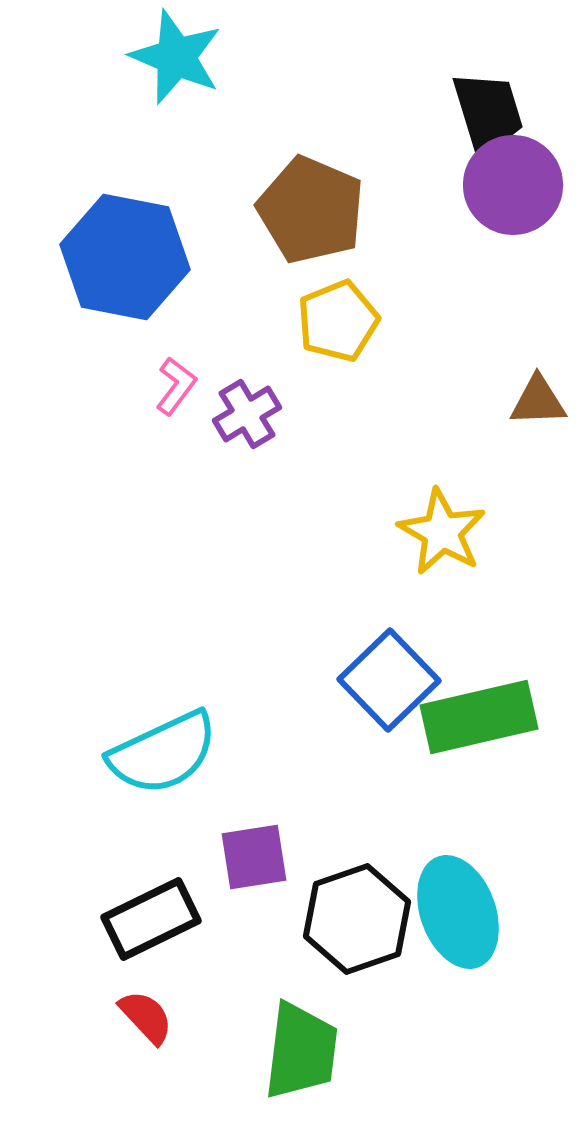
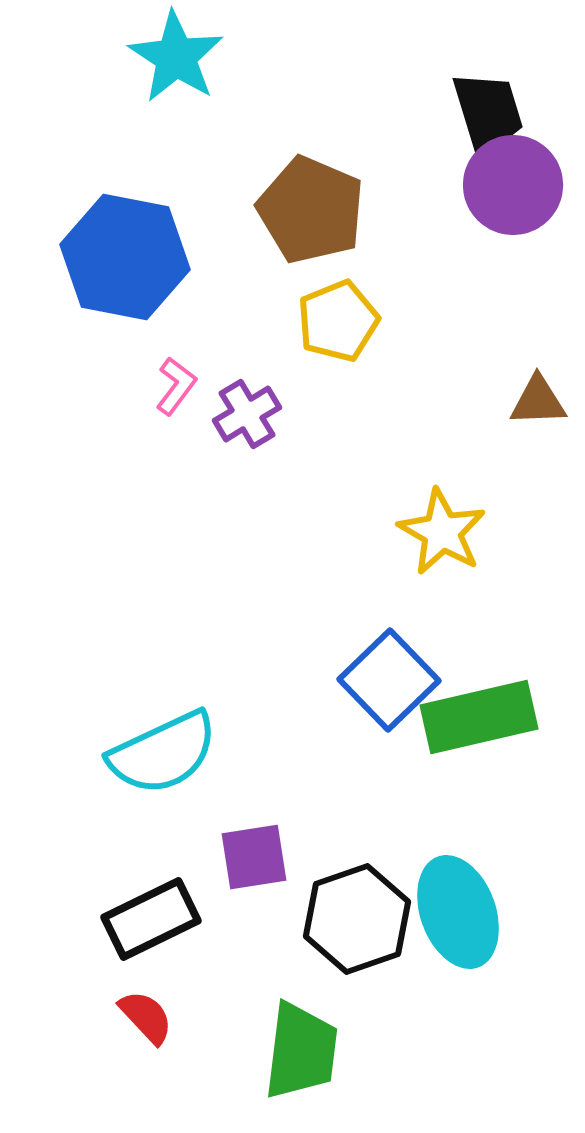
cyan star: rotated 10 degrees clockwise
